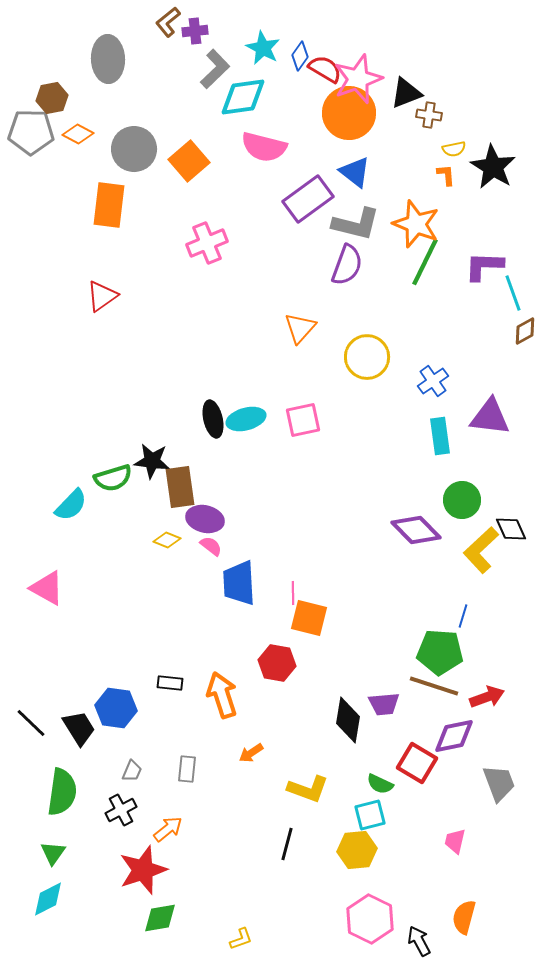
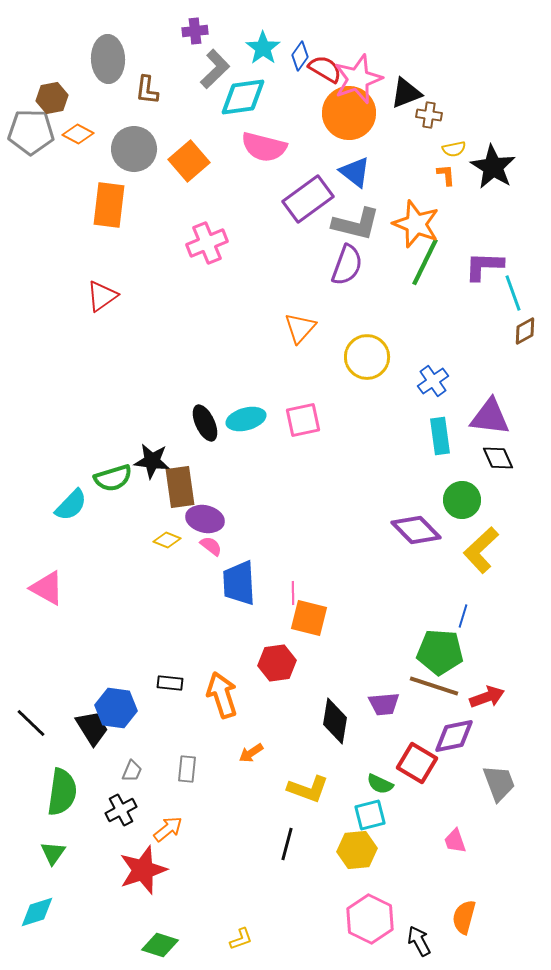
brown L-shape at (168, 22): moved 21 px left, 68 px down; rotated 44 degrees counterclockwise
cyan star at (263, 48): rotated 8 degrees clockwise
black ellipse at (213, 419): moved 8 px left, 4 px down; rotated 12 degrees counterclockwise
black diamond at (511, 529): moved 13 px left, 71 px up
red hexagon at (277, 663): rotated 18 degrees counterclockwise
black diamond at (348, 720): moved 13 px left, 1 px down
black trapezoid at (79, 728): moved 13 px right
pink trapezoid at (455, 841): rotated 32 degrees counterclockwise
cyan diamond at (48, 899): moved 11 px left, 13 px down; rotated 9 degrees clockwise
green diamond at (160, 918): moved 27 px down; rotated 27 degrees clockwise
